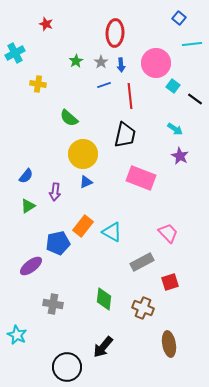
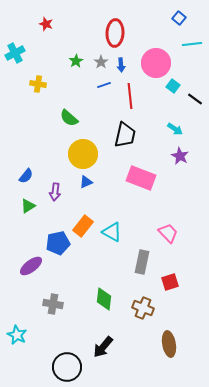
gray rectangle: rotated 50 degrees counterclockwise
